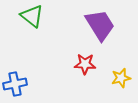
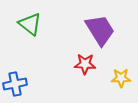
green triangle: moved 2 px left, 8 px down
purple trapezoid: moved 5 px down
yellow star: rotated 12 degrees clockwise
